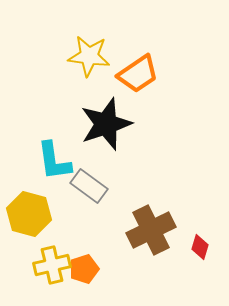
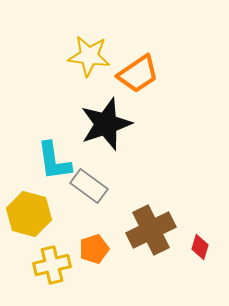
orange pentagon: moved 10 px right, 20 px up
